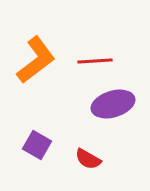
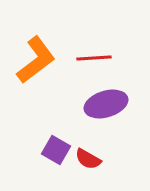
red line: moved 1 px left, 3 px up
purple ellipse: moved 7 px left
purple square: moved 19 px right, 5 px down
